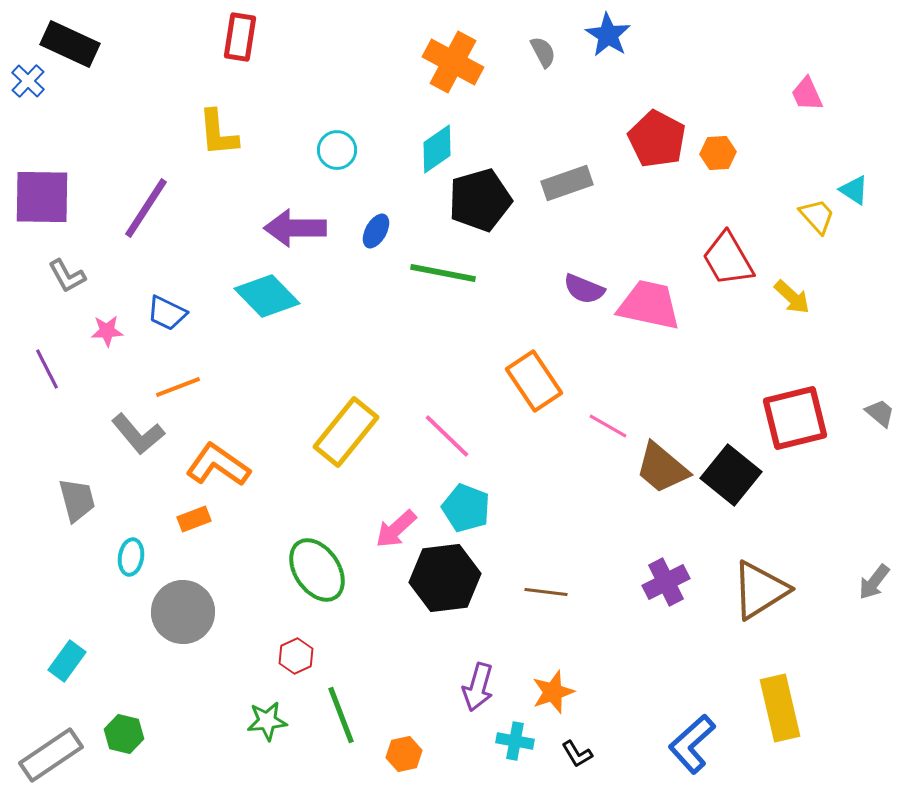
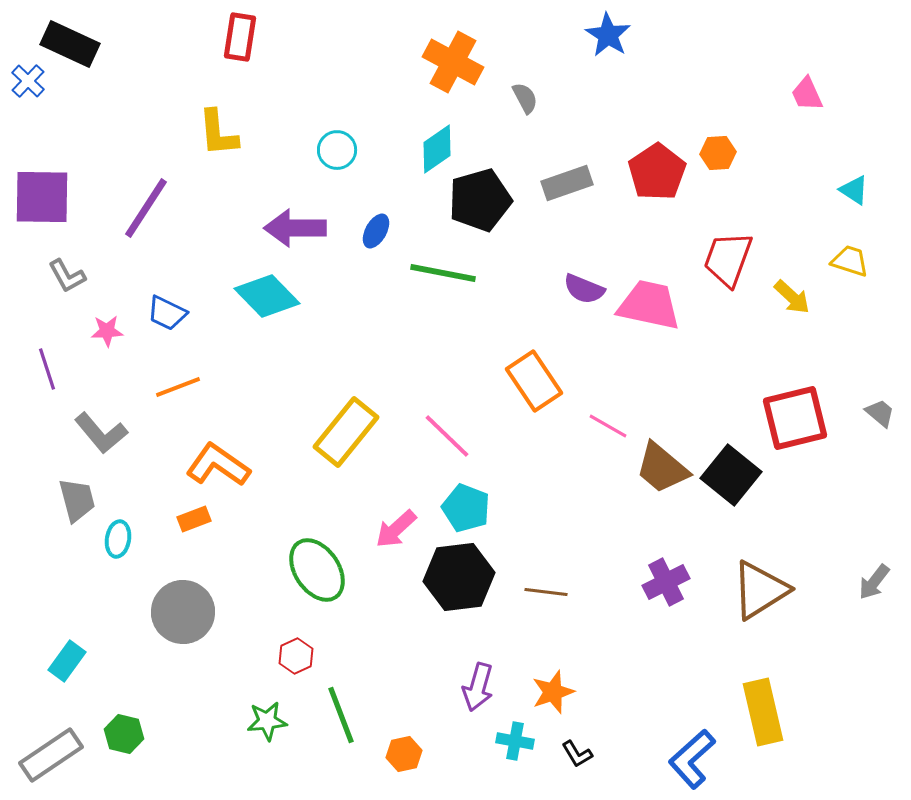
gray semicircle at (543, 52): moved 18 px left, 46 px down
red pentagon at (657, 139): moved 33 px down; rotated 10 degrees clockwise
yellow trapezoid at (817, 216): moved 33 px right, 45 px down; rotated 30 degrees counterclockwise
red trapezoid at (728, 259): rotated 50 degrees clockwise
purple line at (47, 369): rotated 9 degrees clockwise
gray L-shape at (138, 434): moved 37 px left, 1 px up
cyan ellipse at (131, 557): moved 13 px left, 18 px up
black hexagon at (445, 578): moved 14 px right, 1 px up
yellow rectangle at (780, 708): moved 17 px left, 4 px down
blue L-shape at (692, 744): moved 15 px down
